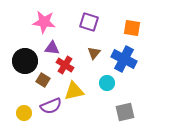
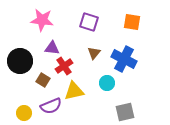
pink star: moved 2 px left, 2 px up
orange square: moved 6 px up
black circle: moved 5 px left
red cross: moved 1 px left, 1 px down; rotated 24 degrees clockwise
